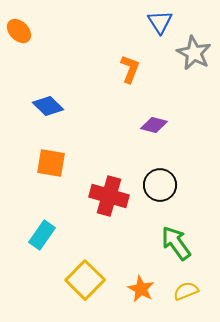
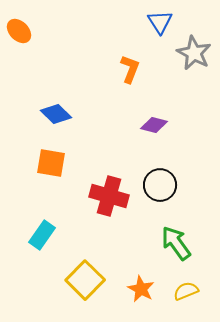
blue diamond: moved 8 px right, 8 px down
